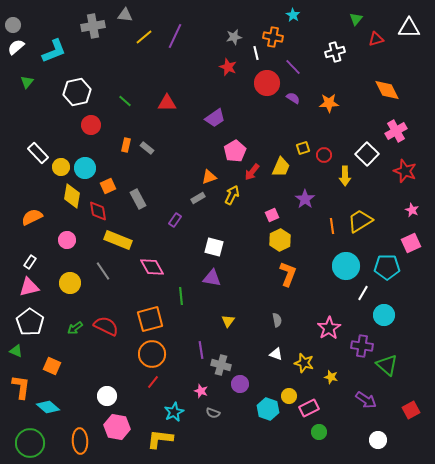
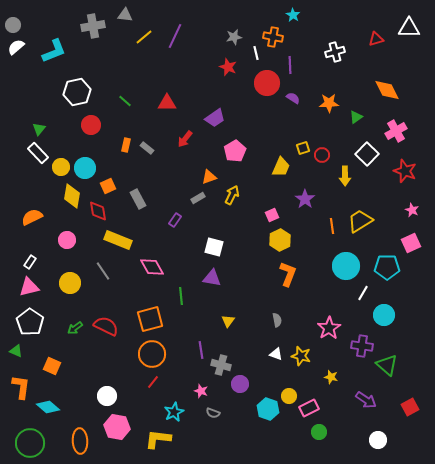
green triangle at (356, 19): moved 98 px down; rotated 16 degrees clockwise
purple line at (293, 67): moved 3 px left, 2 px up; rotated 42 degrees clockwise
green triangle at (27, 82): moved 12 px right, 47 px down
red circle at (324, 155): moved 2 px left
red arrow at (252, 172): moved 67 px left, 33 px up
yellow star at (304, 363): moved 3 px left, 7 px up
red square at (411, 410): moved 1 px left, 3 px up
yellow L-shape at (160, 439): moved 2 px left
